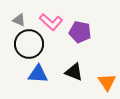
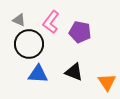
pink L-shape: rotated 85 degrees clockwise
